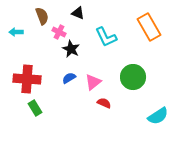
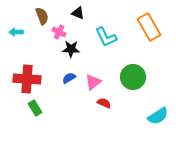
black star: rotated 24 degrees counterclockwise
